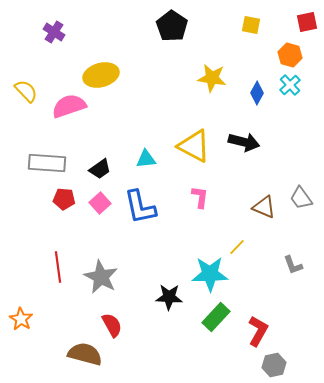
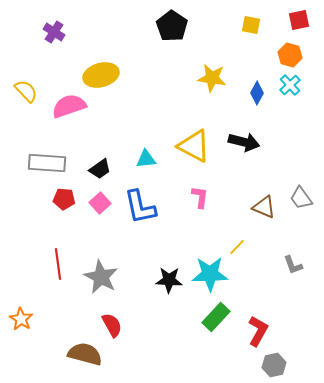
red square: moved 8 px left, 2 px up
red line: moved 3 px up
black star: moved 17 px up
